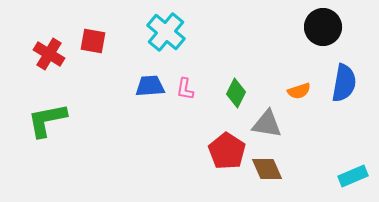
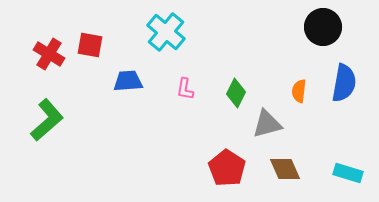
red square: moved 3 px left, 4 px down
blue trapezoid: moved 22 px left, 5 px up
orange semicircle: rotated 115 degrees clockwise
green L-shape: rotated 150 degrees clockwise
gray triangle: rotated 24 degrees counterclockwise
red pentagon: moved 17 px down
brown diamond: moved 18 px right
cyan rectangle: moved 5 px left, 3 px up; rotated 40 degrees clockwise
